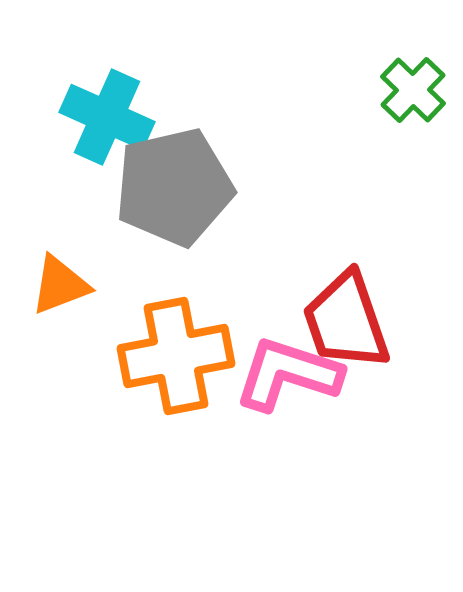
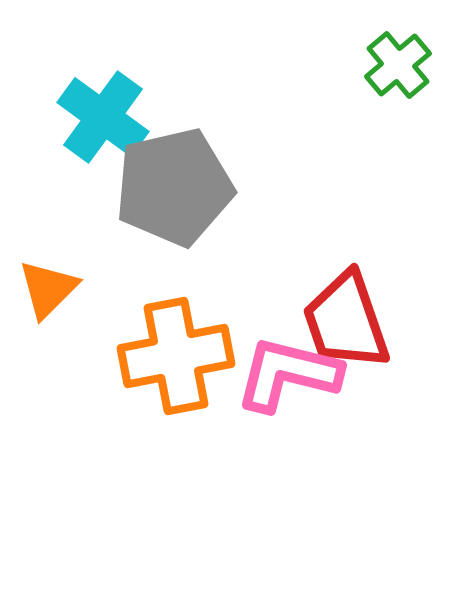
green cross: moved 15 px left, 25 px up; rotated 6 degrees clockwise
cyan cross: moved 4 px left; rotated 12 degrees clockwise
orange triangle: moved 12 px left, 4 px down; rotated 24 degrees counterclockwise
pink L-shape: rotated 4 degrees counterclockwise
